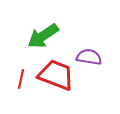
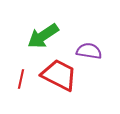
purple semicircle: moved 6 px up
red trapezoid: moved 3 px right; rotated 6 degrees clockwise
